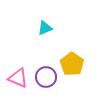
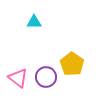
cyan triangle: moved 11 px left, 6 px up; rotated 21 degrees clockwise
pink triangle: rotated 15 degrees clockwise
